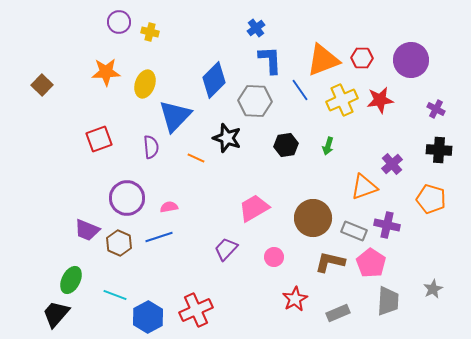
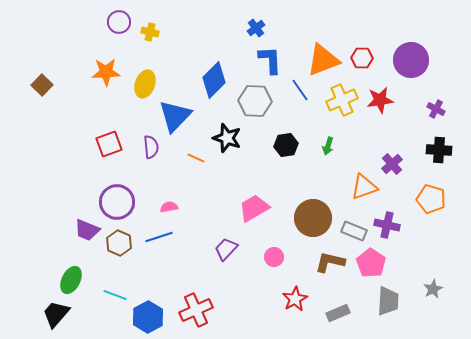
red square at (99, 139): moved 10 px right, 5 px down
purple circle at (127, 198): moved 10 px left, 4 px down
